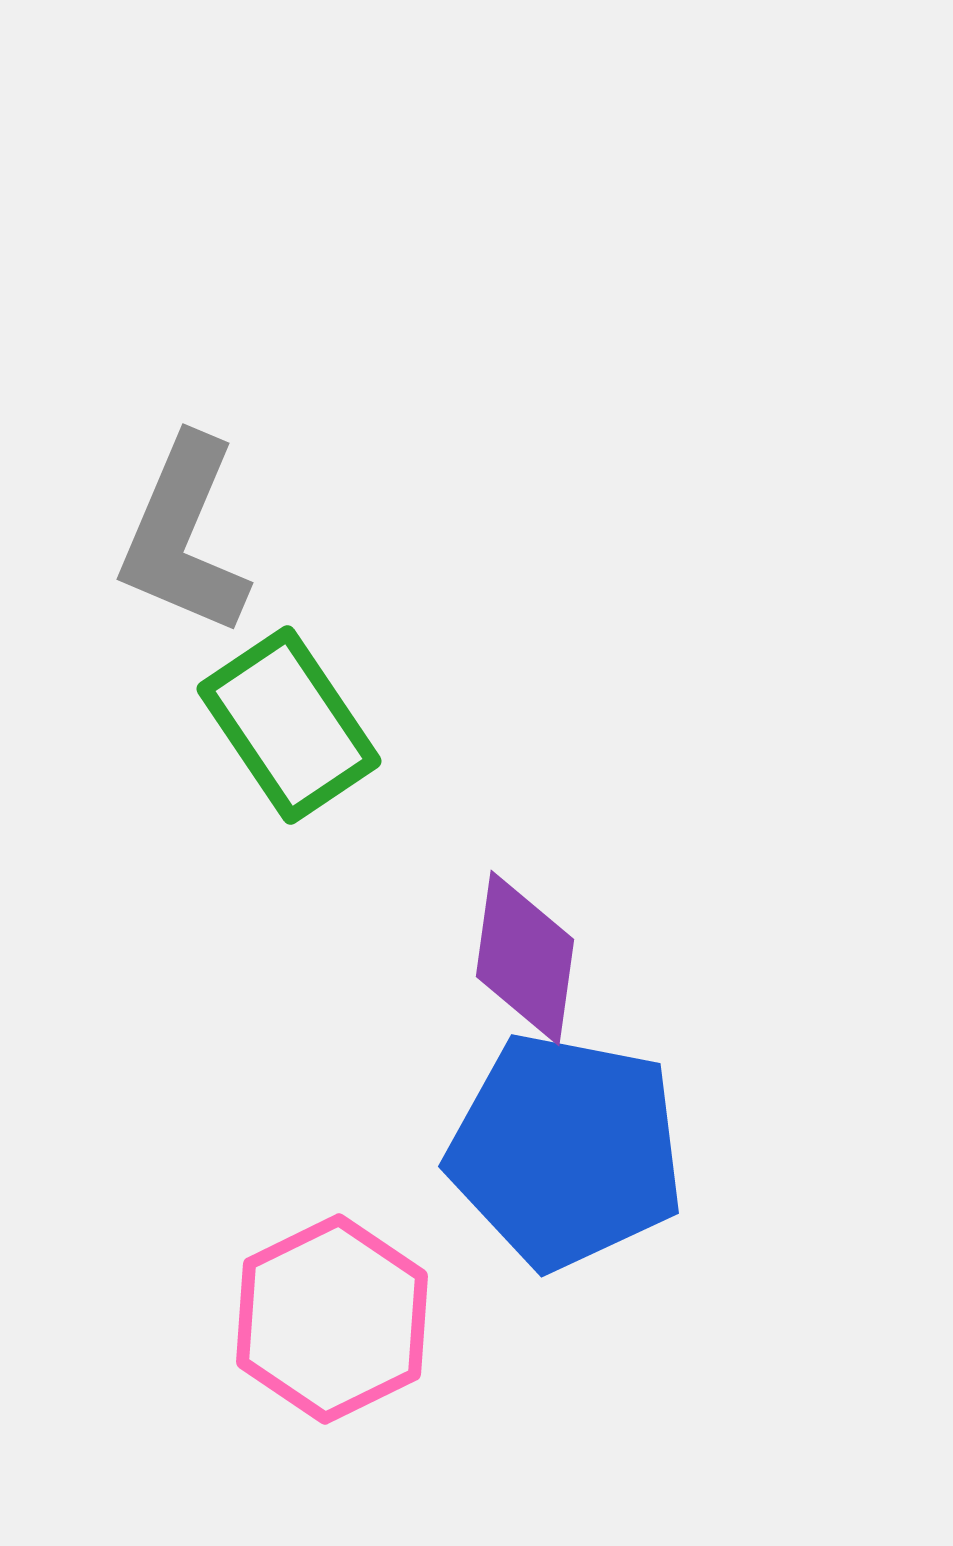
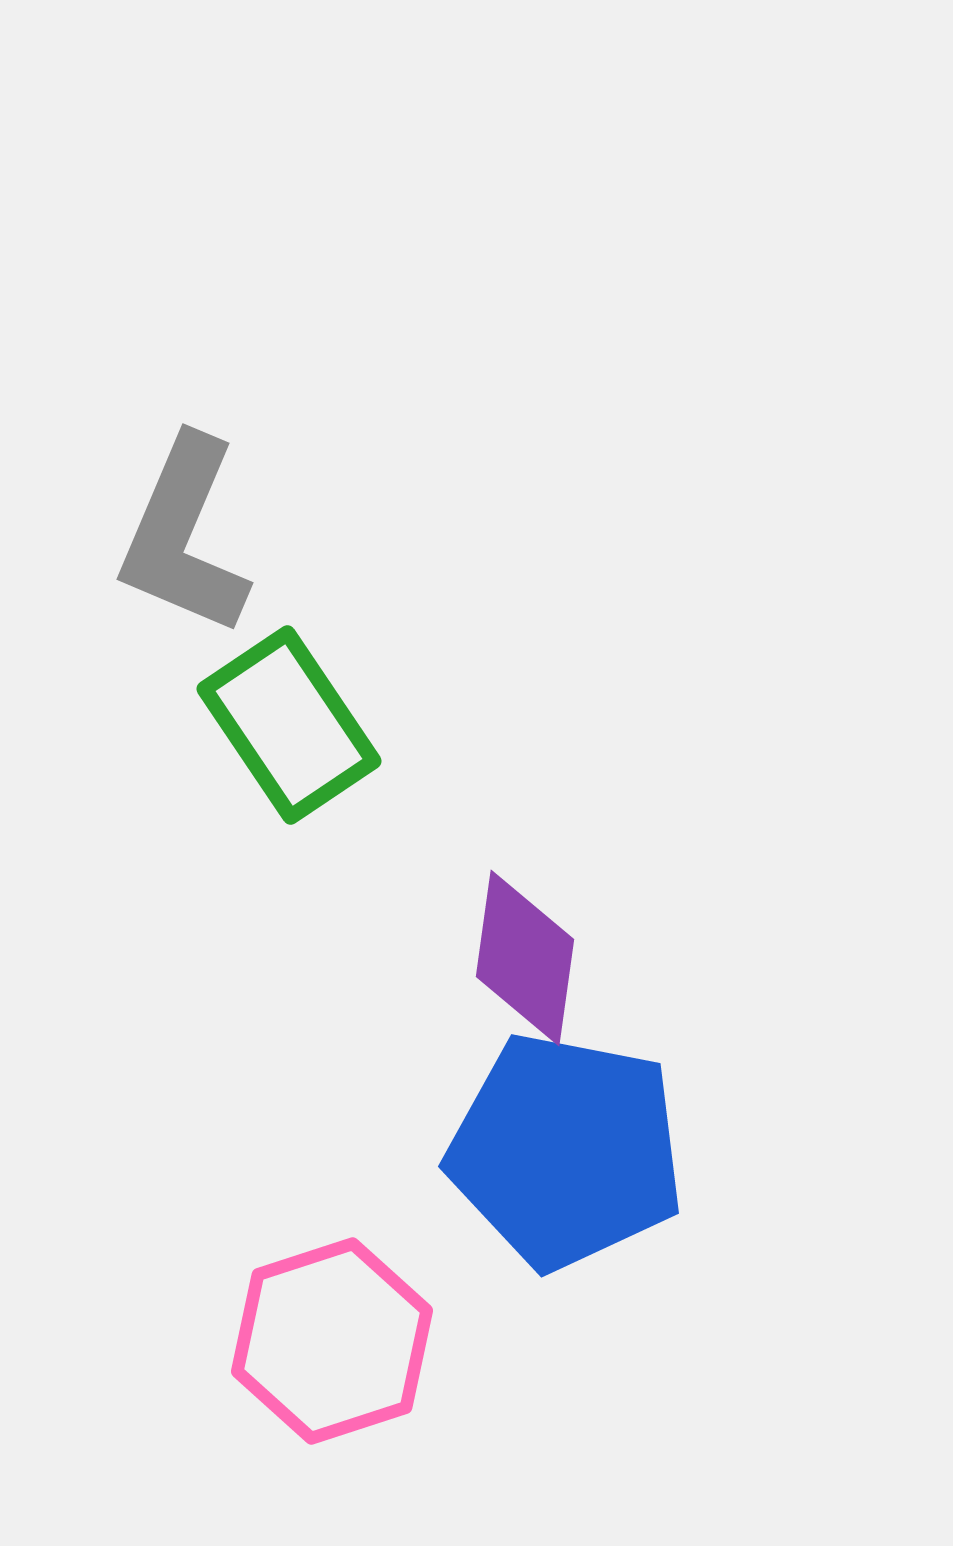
pink hexagon: moved 22 px down; rotated 8 degrees clockwise
